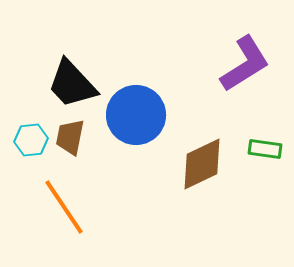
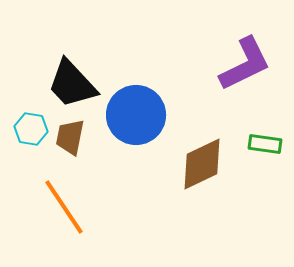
purple L-shape: rotated 6 degrees clockwise
cyan hexagon: moved 11 px up; rotated 16 degrees clockwise
green rectangle: moved 5 px up
